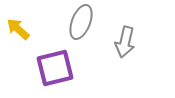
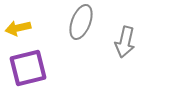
yellow arrow: moved 1 px up; rotated 55 degrees counterclockwise
purple square: moved 27 px left
